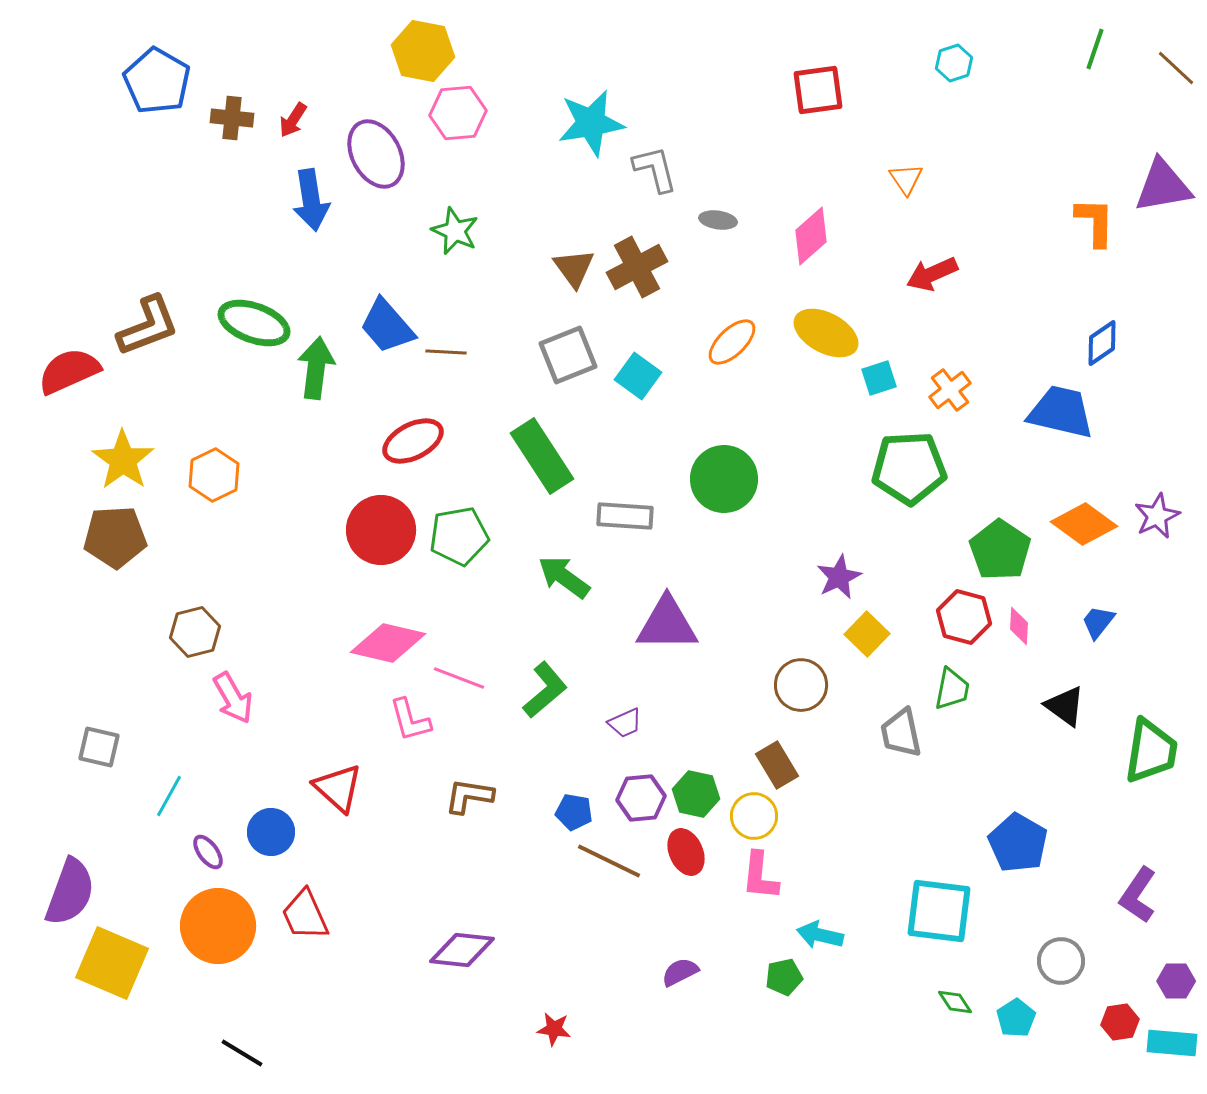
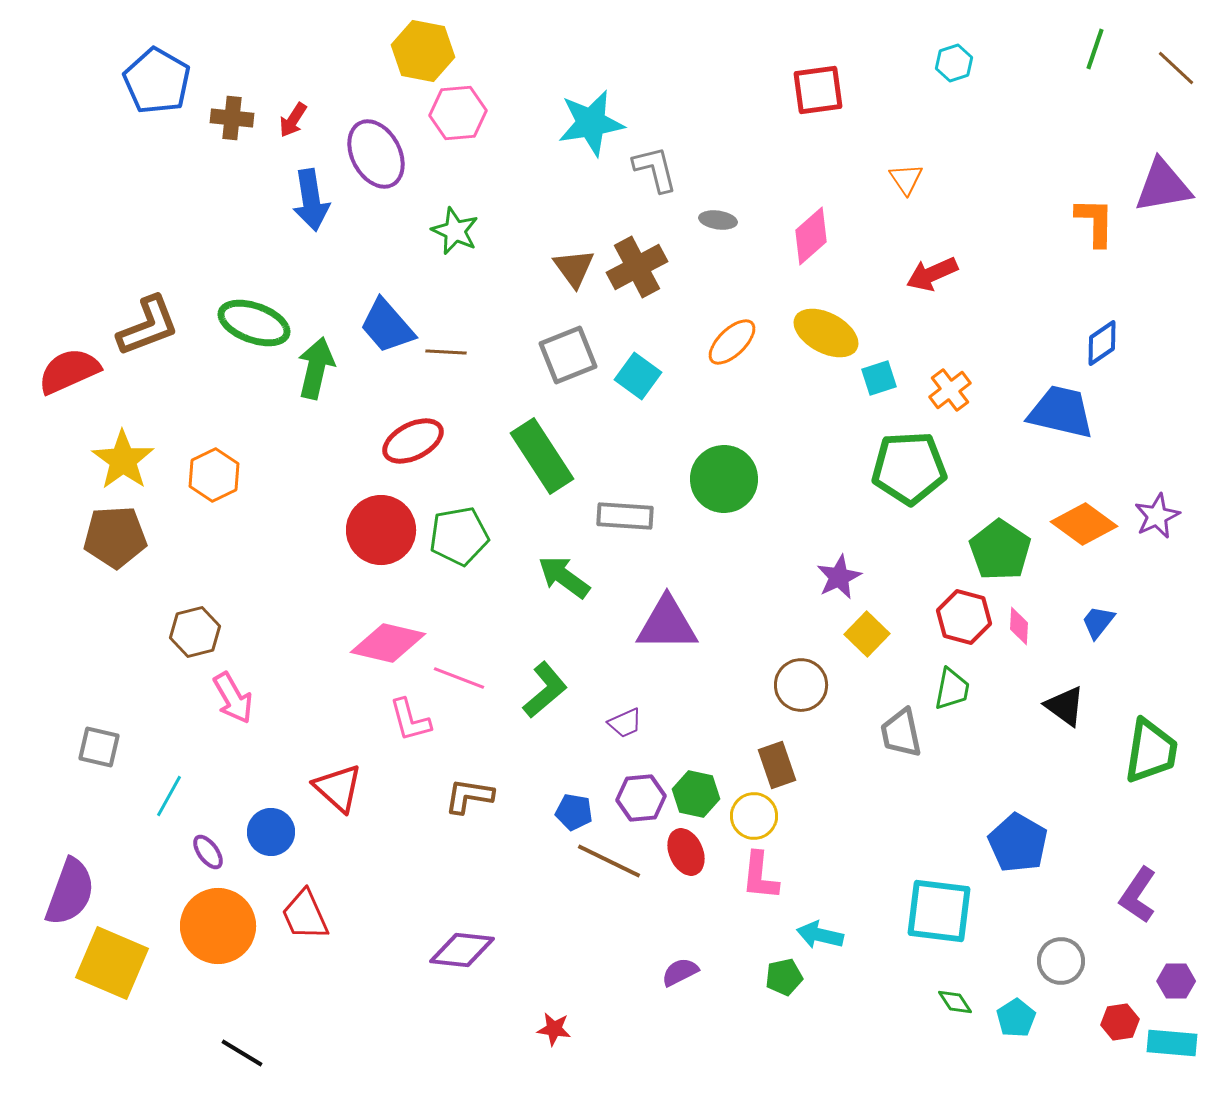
green arrow at (316, 368): rotated 6 degrees clockwise
brown rectangle at (777, 765): rotated 12 degrees clockwise
